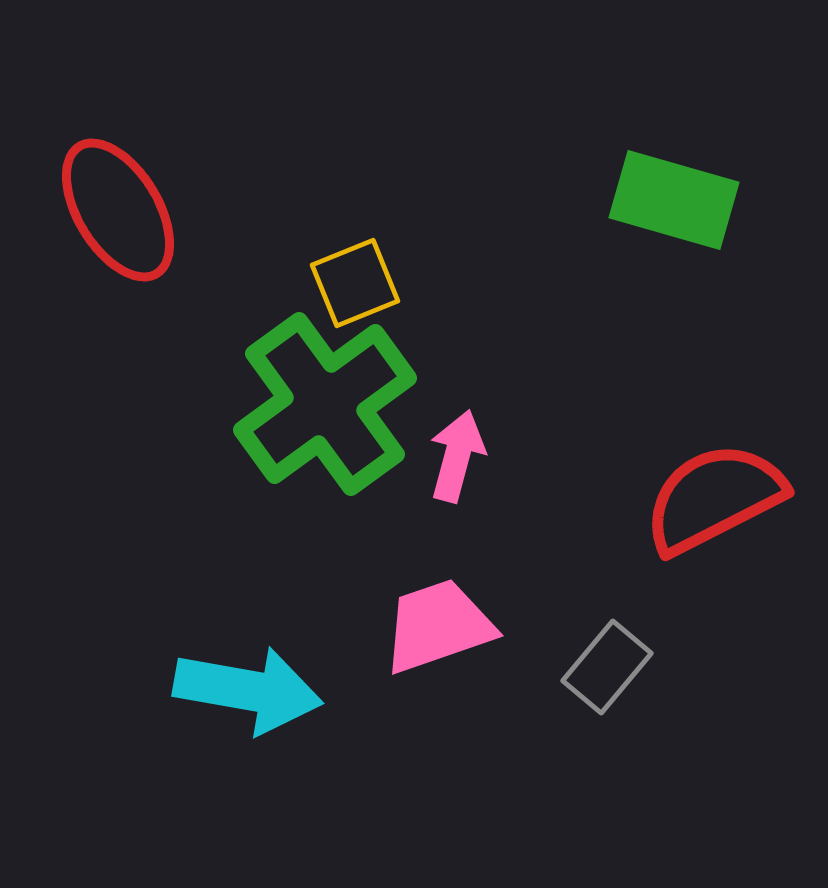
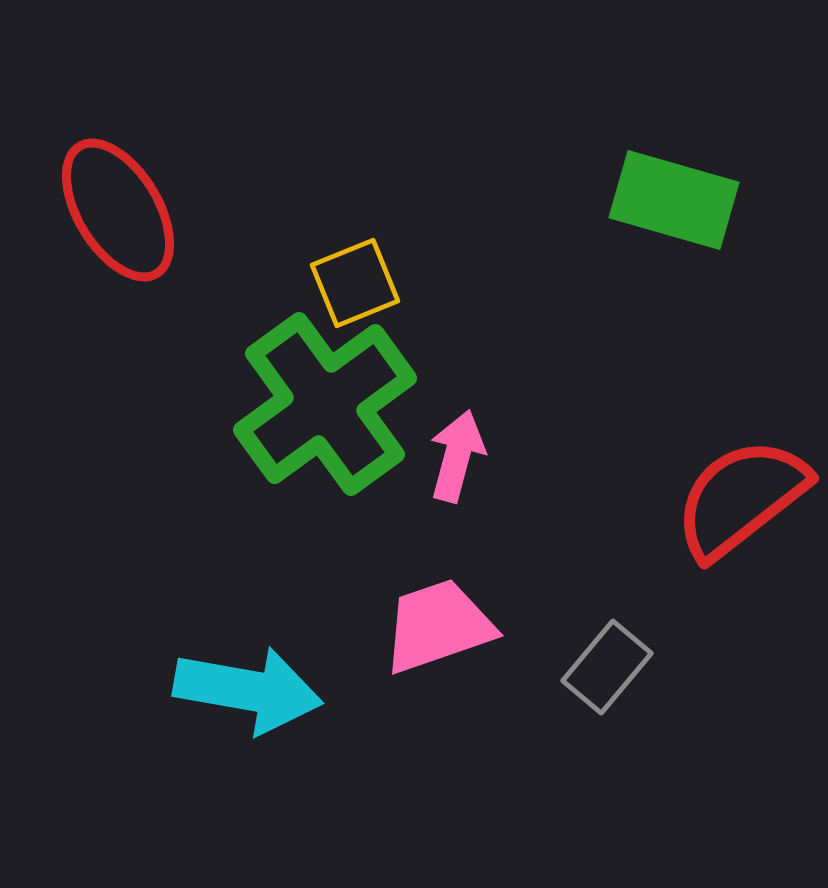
red semicircle: moved 27 px right; rotated 11 degrees counterclockwise
